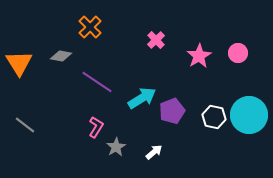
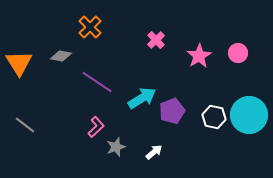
pink L-shape: rotated 15 degrees clockwise
gray star: rotated 12 degrees clockwise
